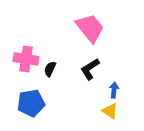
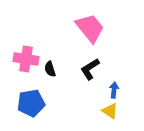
black semicircle: rotated 42 degrees counterclockwise
